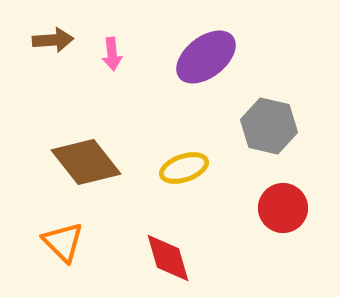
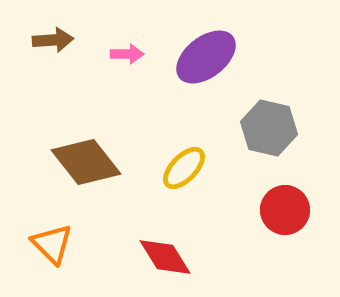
pink arrow: moved 15 px right; rotated 84 degrees counterclockwise
gray hexagon: moved 2 px down
yellow ellipse: rotated 27 degrees counterclockwise
red circle: moved 2 px right, 2 px down
orange triangle: moved 11 px left, 2 px down
red diamond: moved 3 px left, 1 px up; rotated 16 degrees counterclockwise
